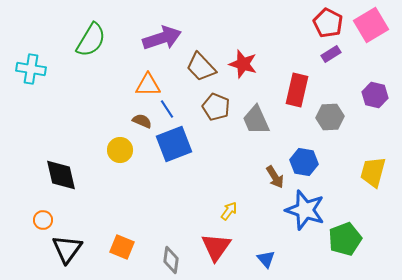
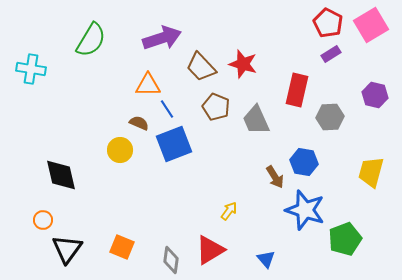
brown semicircle: moved 3 px left, 2 px down
yellow trapezoid: moved 2 px left
red triangle: moved 6 px left, 3 px down; rotated 24 degrees clockwise
